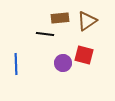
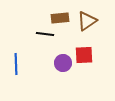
red square: rotated 18 degrees counterclockwise
